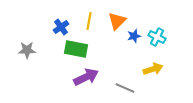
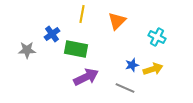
yellow line: moved 7 px left, 7 px up
blue cross: moved 9 px left, 7 px down
blue star: moved 2 px left, 29 px down
